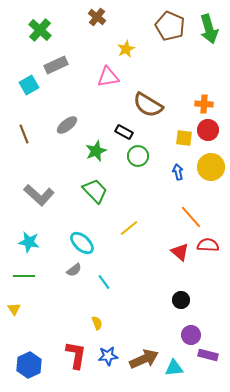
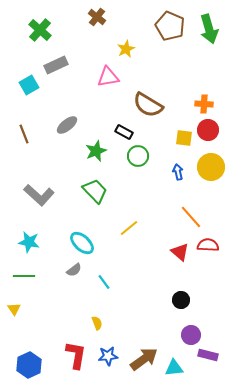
brown arrow: rotated 12 degrees counterclockwise
